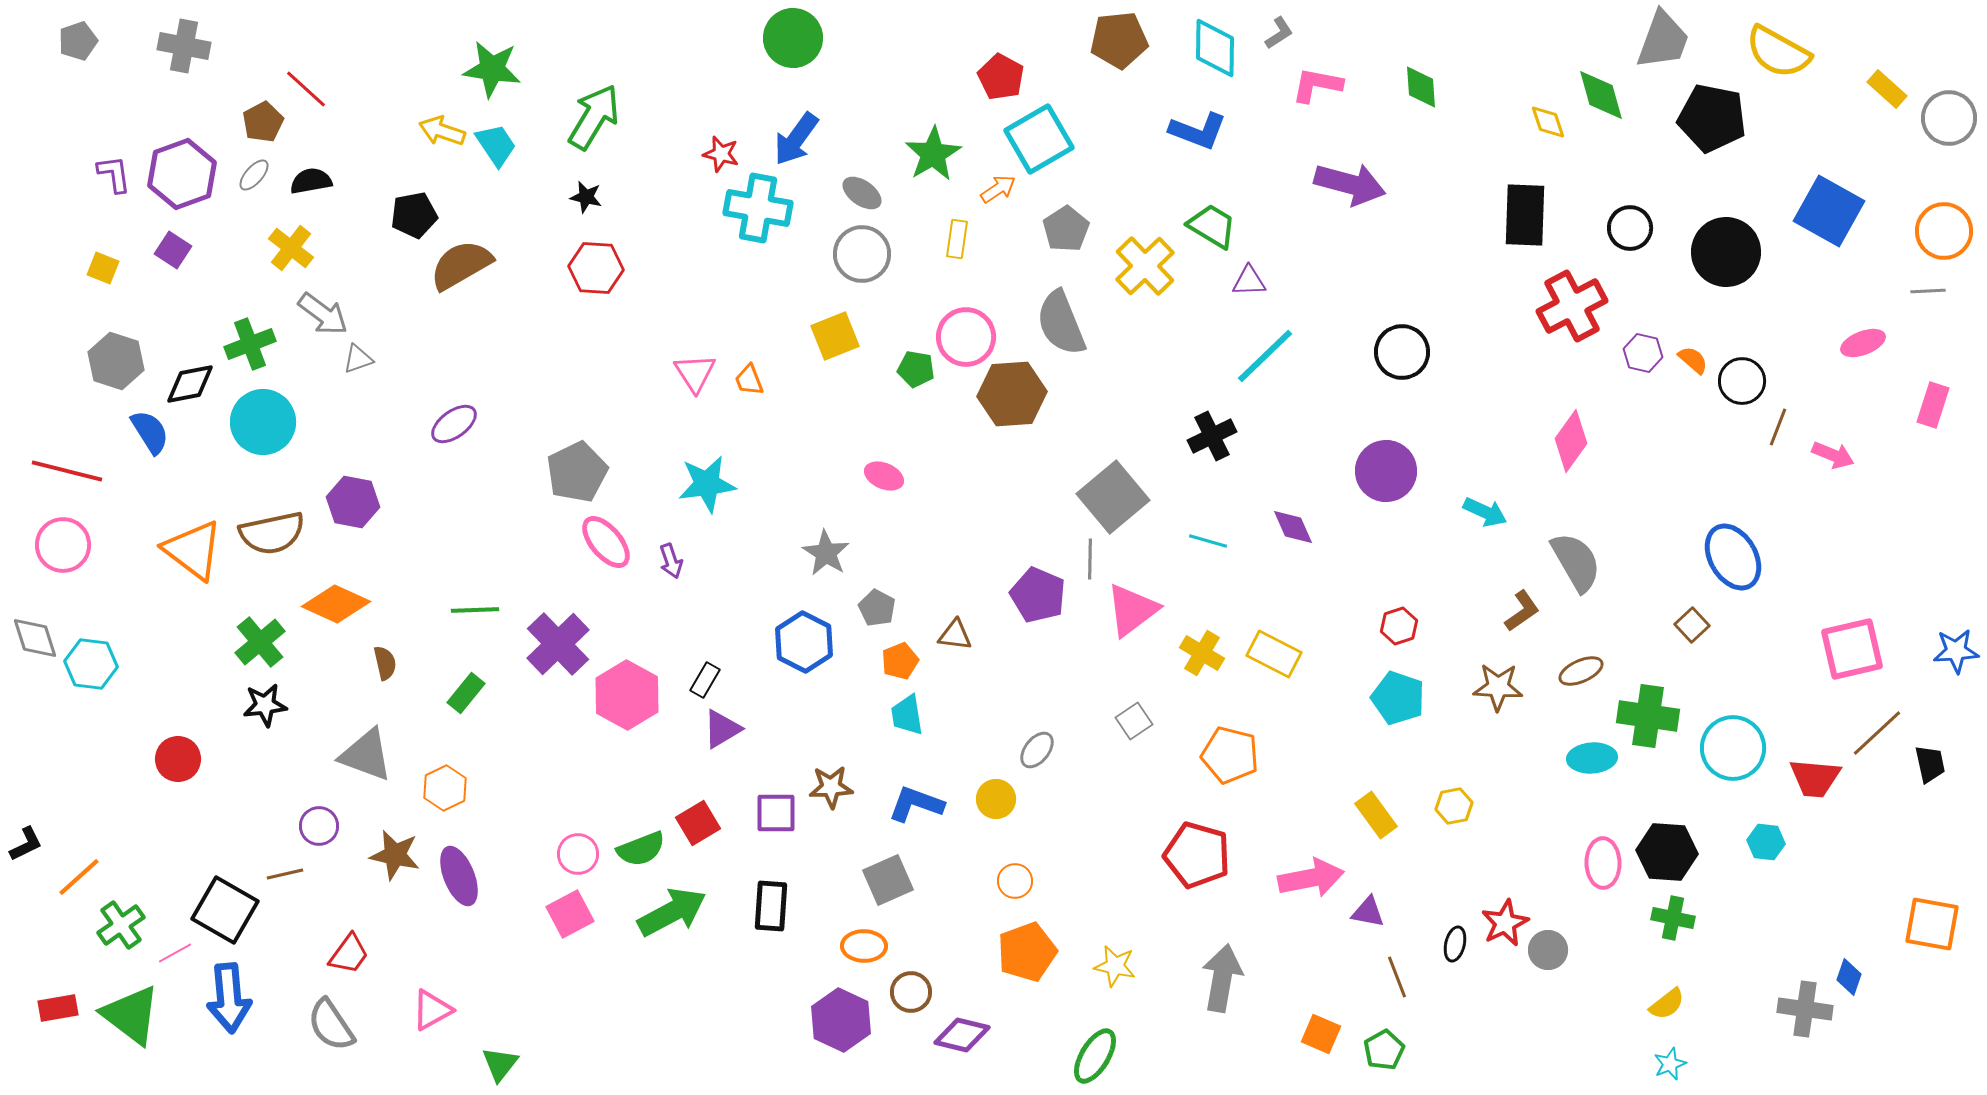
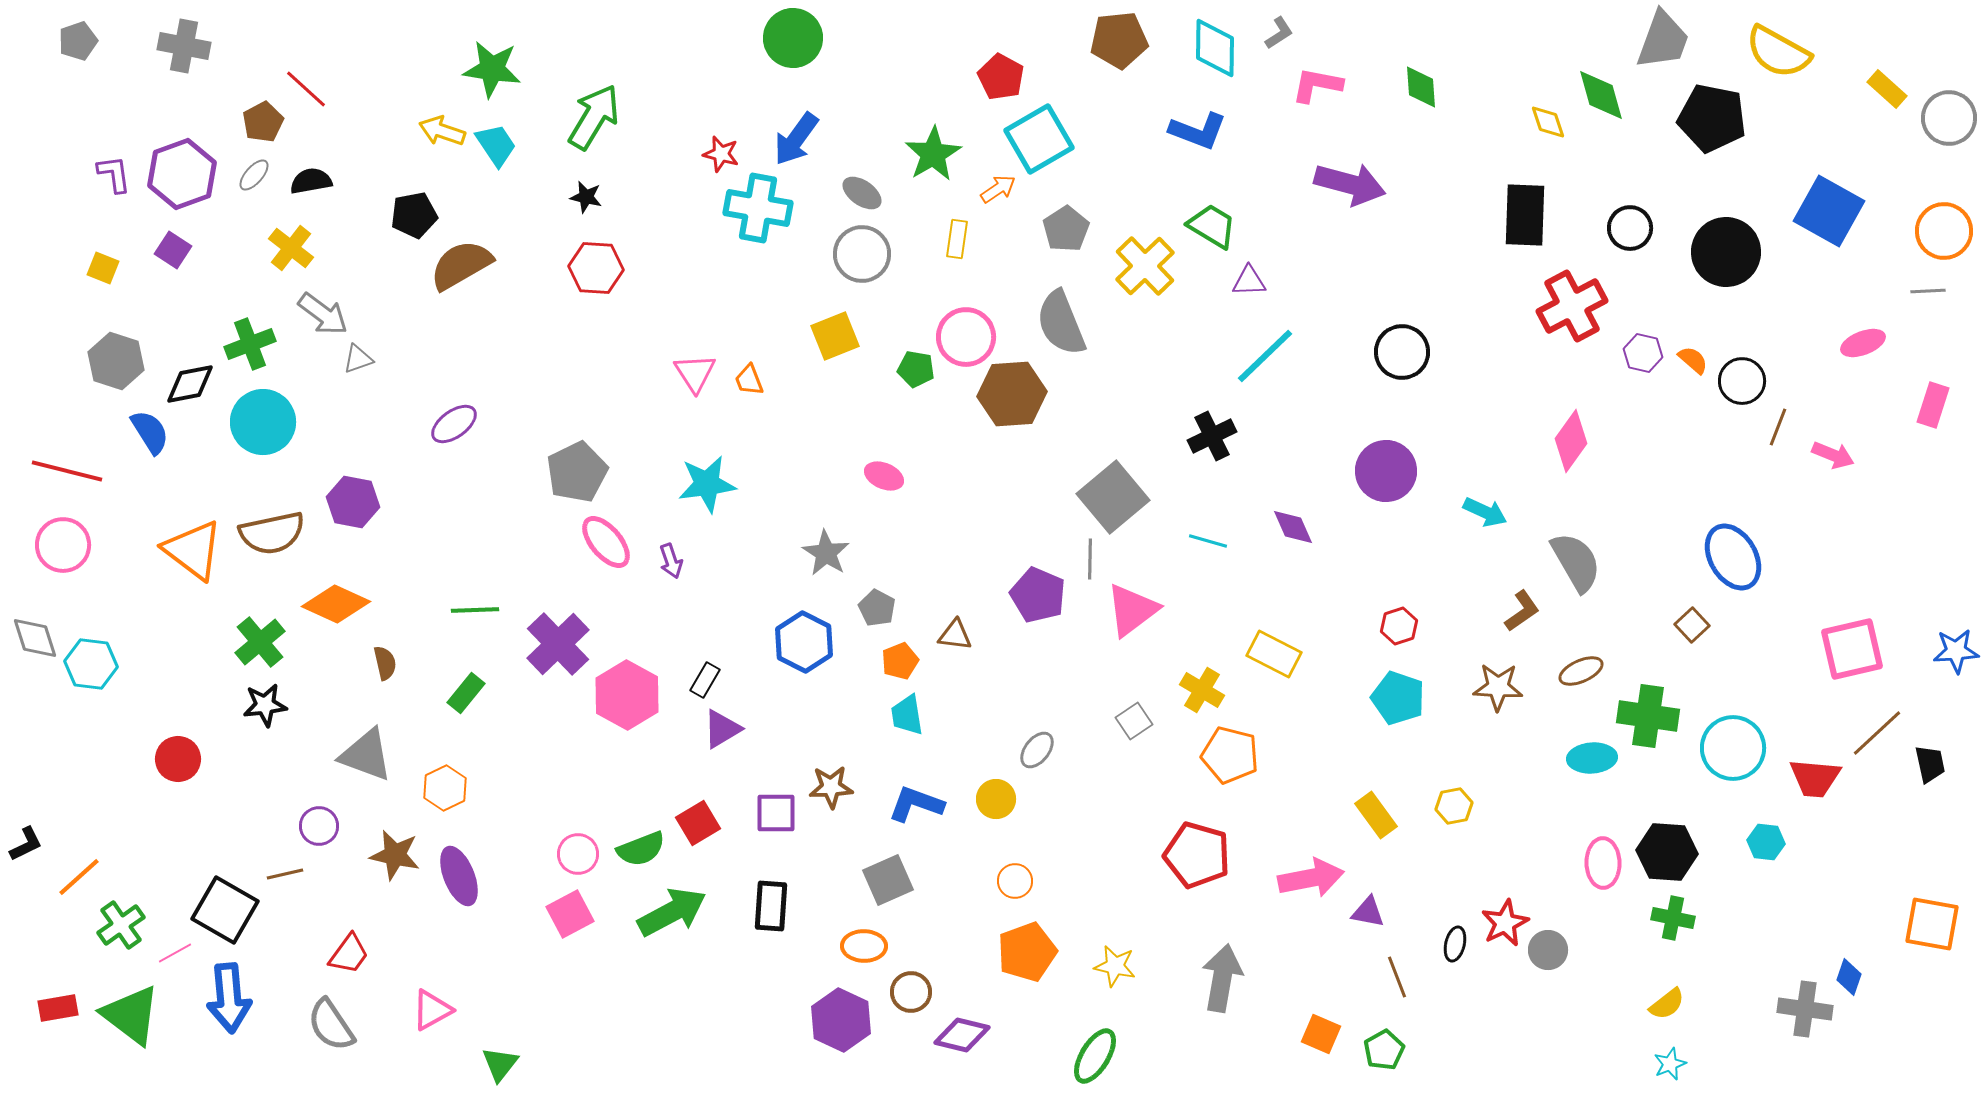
yellow cross at (1202, 653): moved 37 px down
